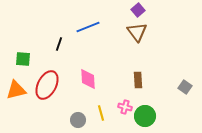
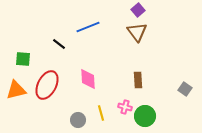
black line: rotated 72 degrees counterclockwise
gray square: moved 2 px down
